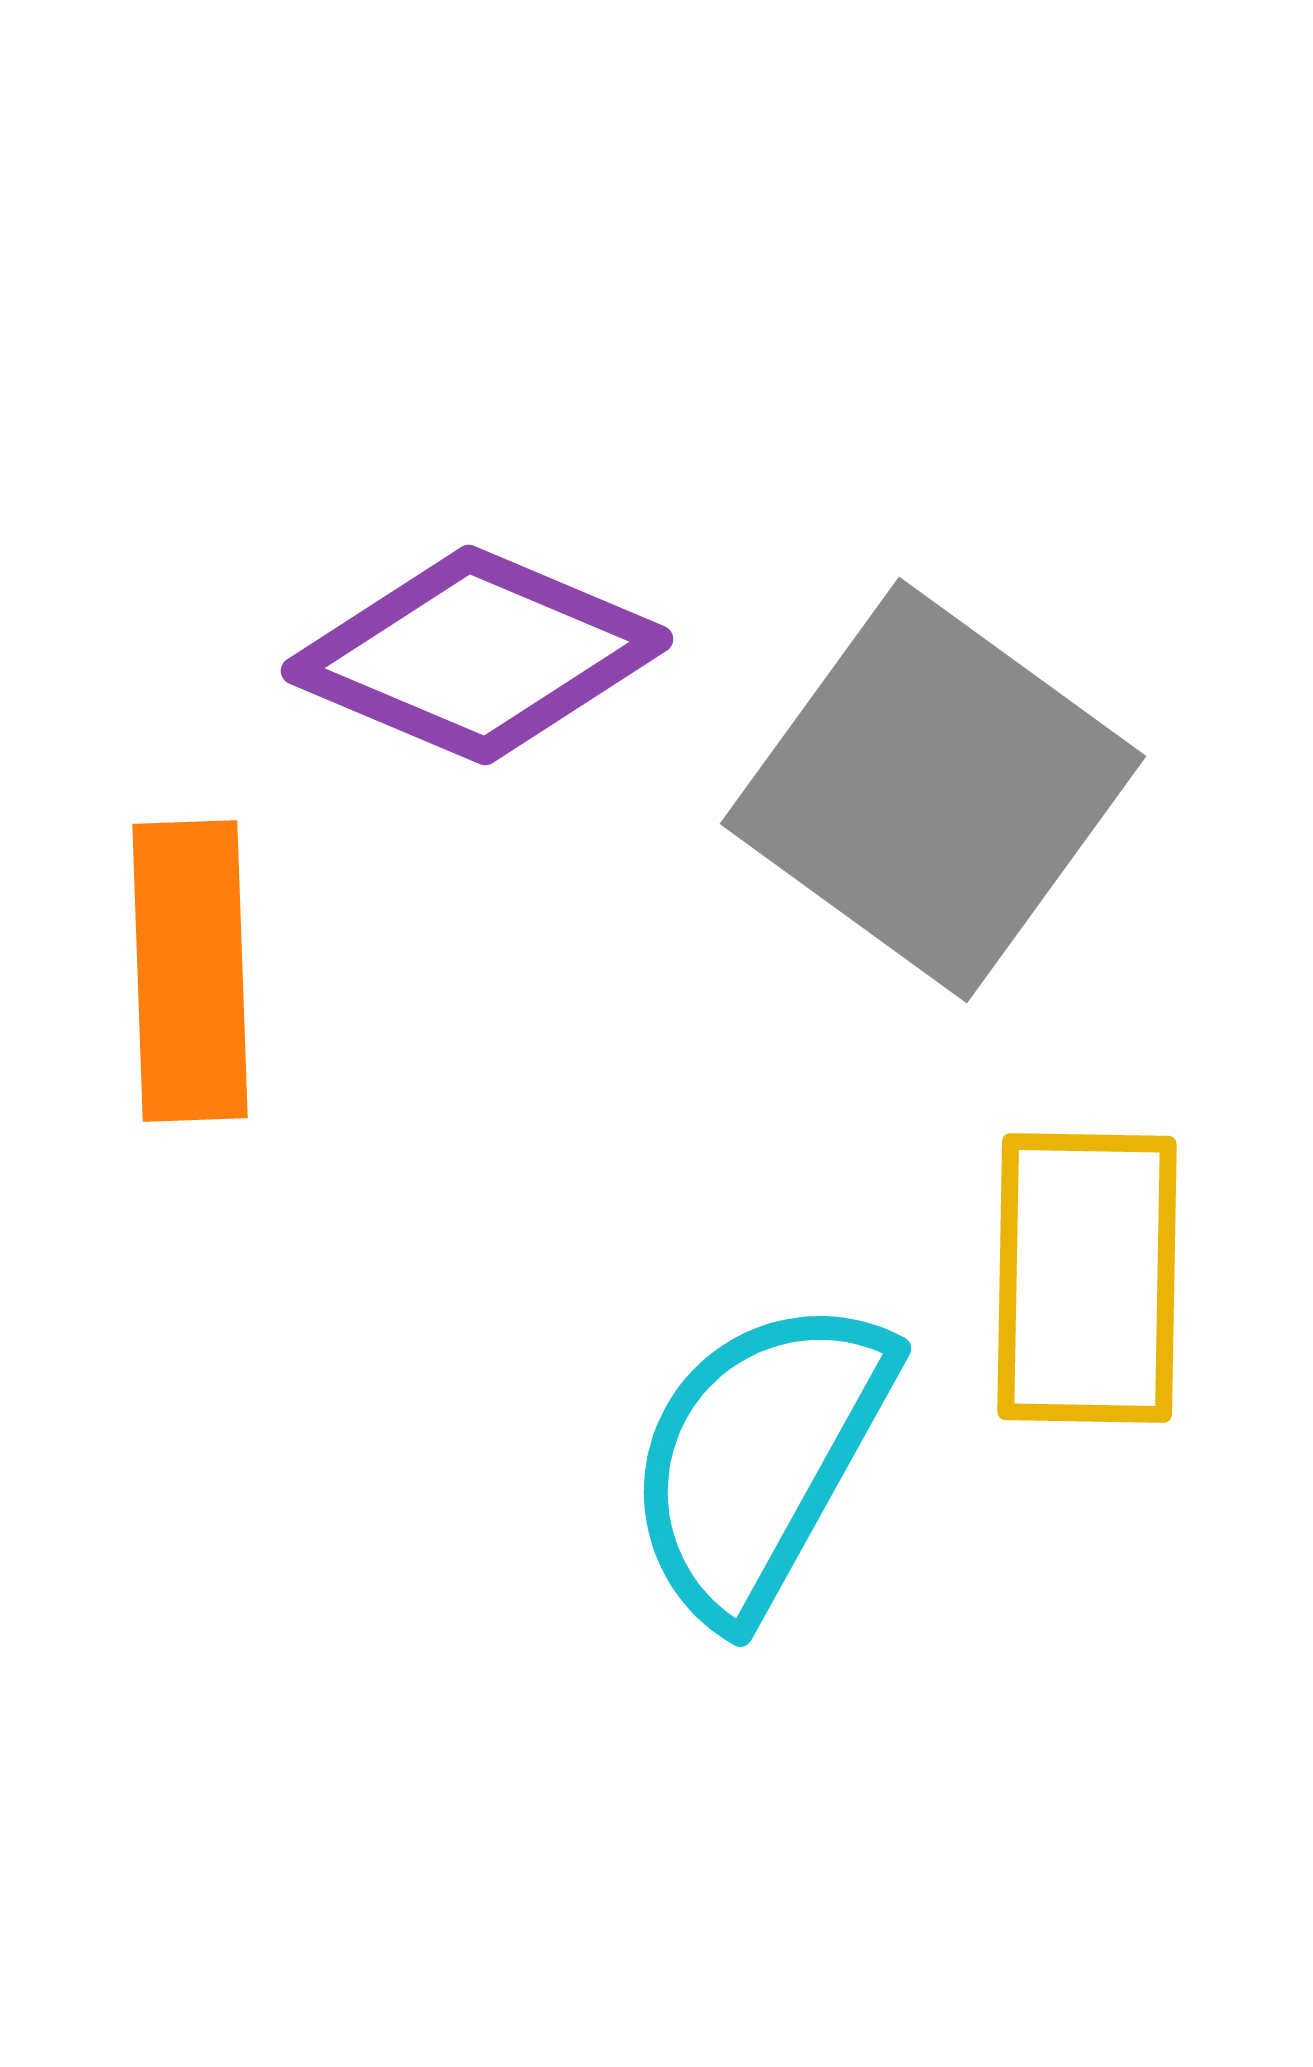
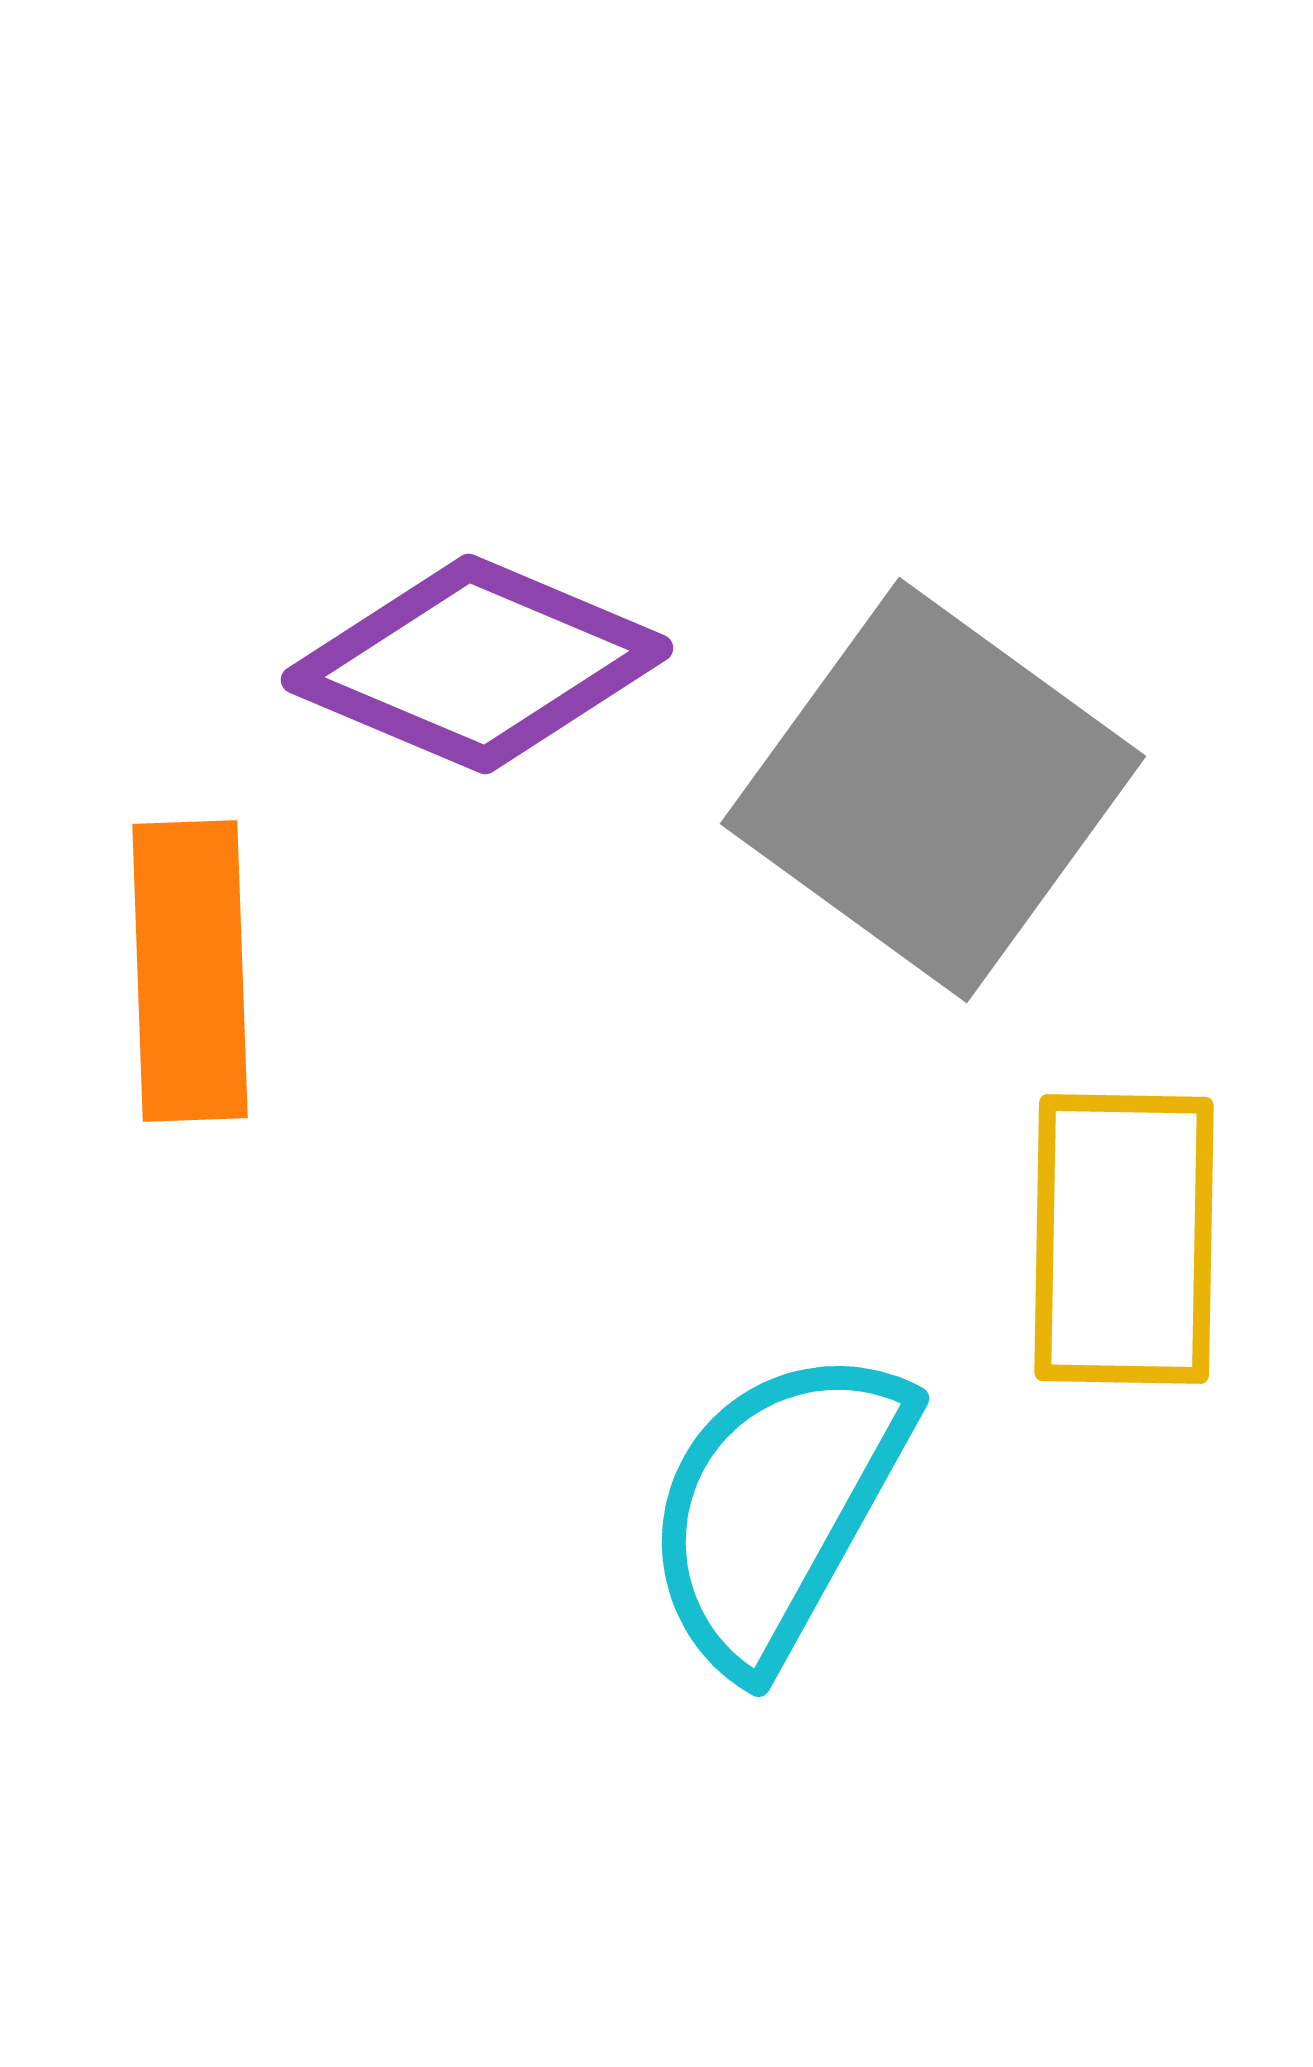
purple diamond: moved 9 px down
yellow rectangle: moved 37 px right, 39 px up
cyan semicircle: moved 18 px right, 50 px down
